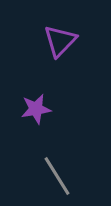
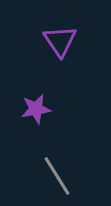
purple triangle: rotated 18 degrees counterclockwise
